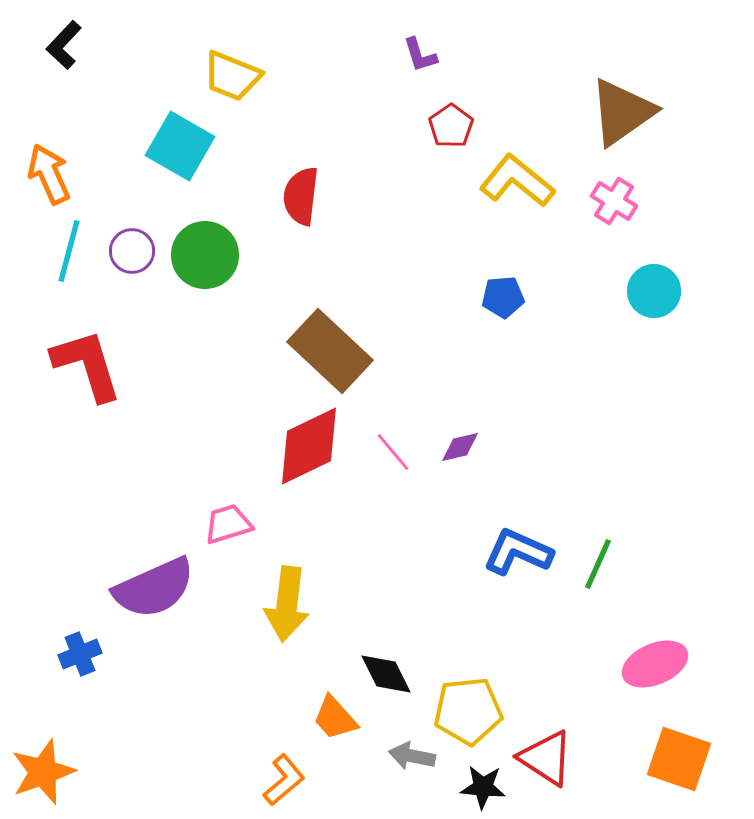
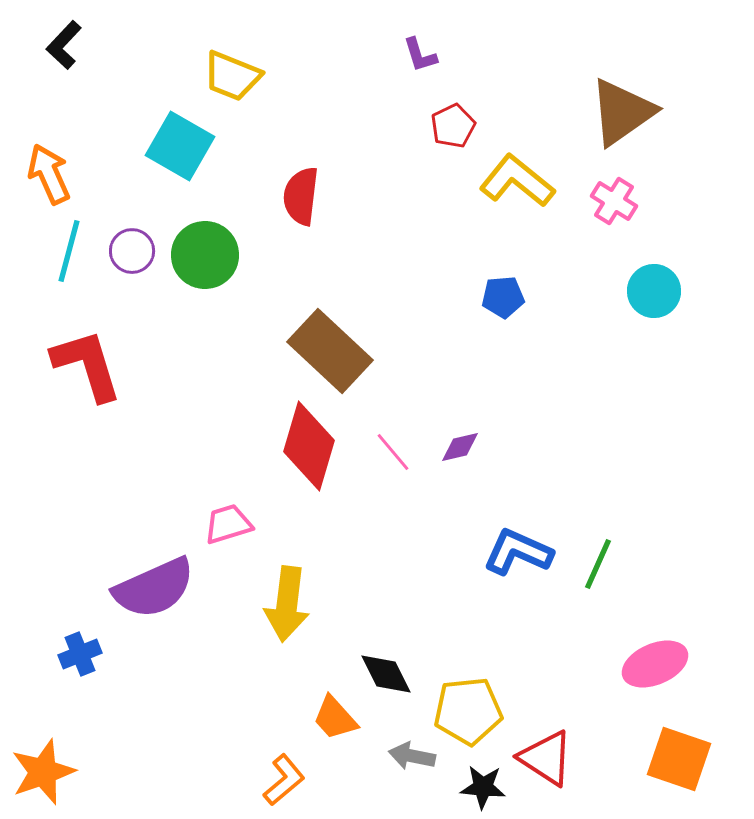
red pentagon: moved 2 px right; rotated 9 degrees clockwise
red diamond: rotated 48 degrees counterclockwise
